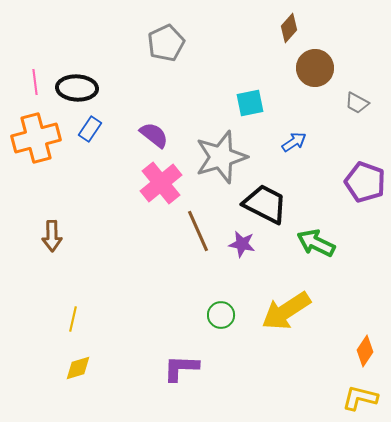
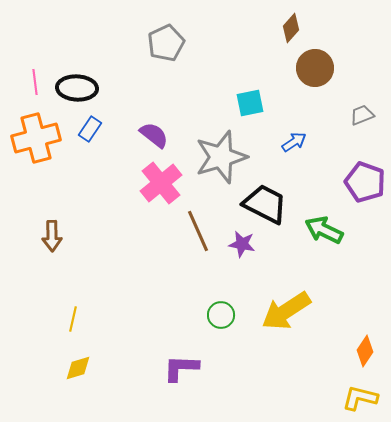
brown diamond: moved 2 px right
gray trapezoid: moved 5 px right, 12 px down; rotated 130 degrees clockwise
green arrow: moved 8 px right, 13 px up
